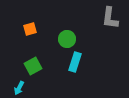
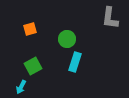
cyan arrow: moved 2 px right, 1 px up
